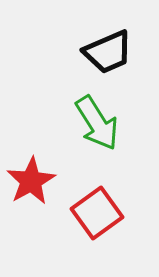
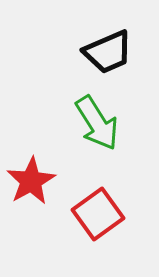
red square: moved 1 px right, 1 px down
